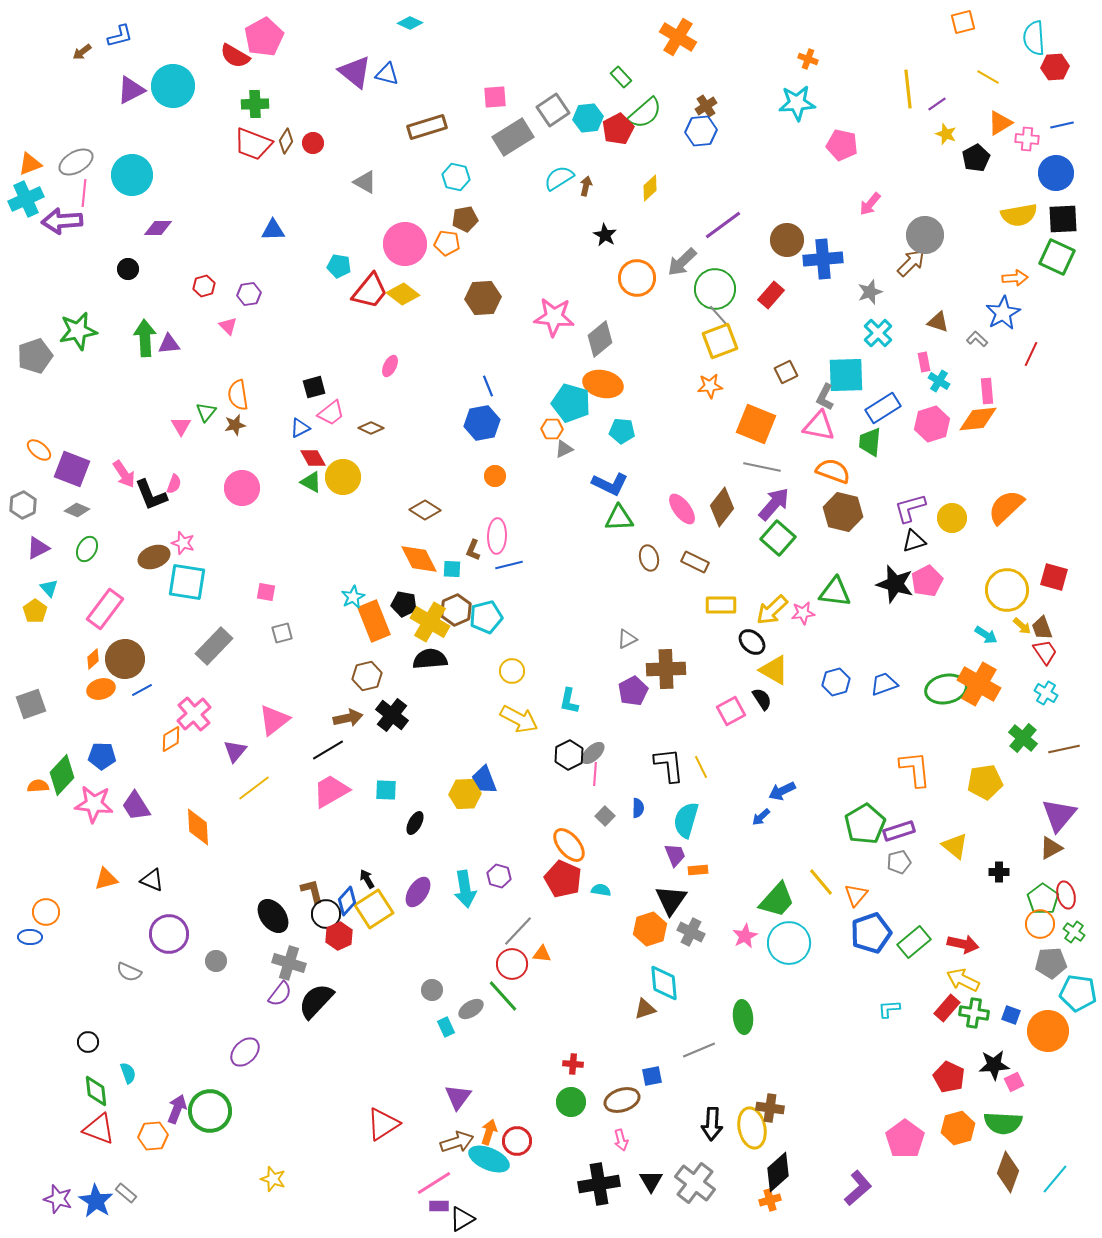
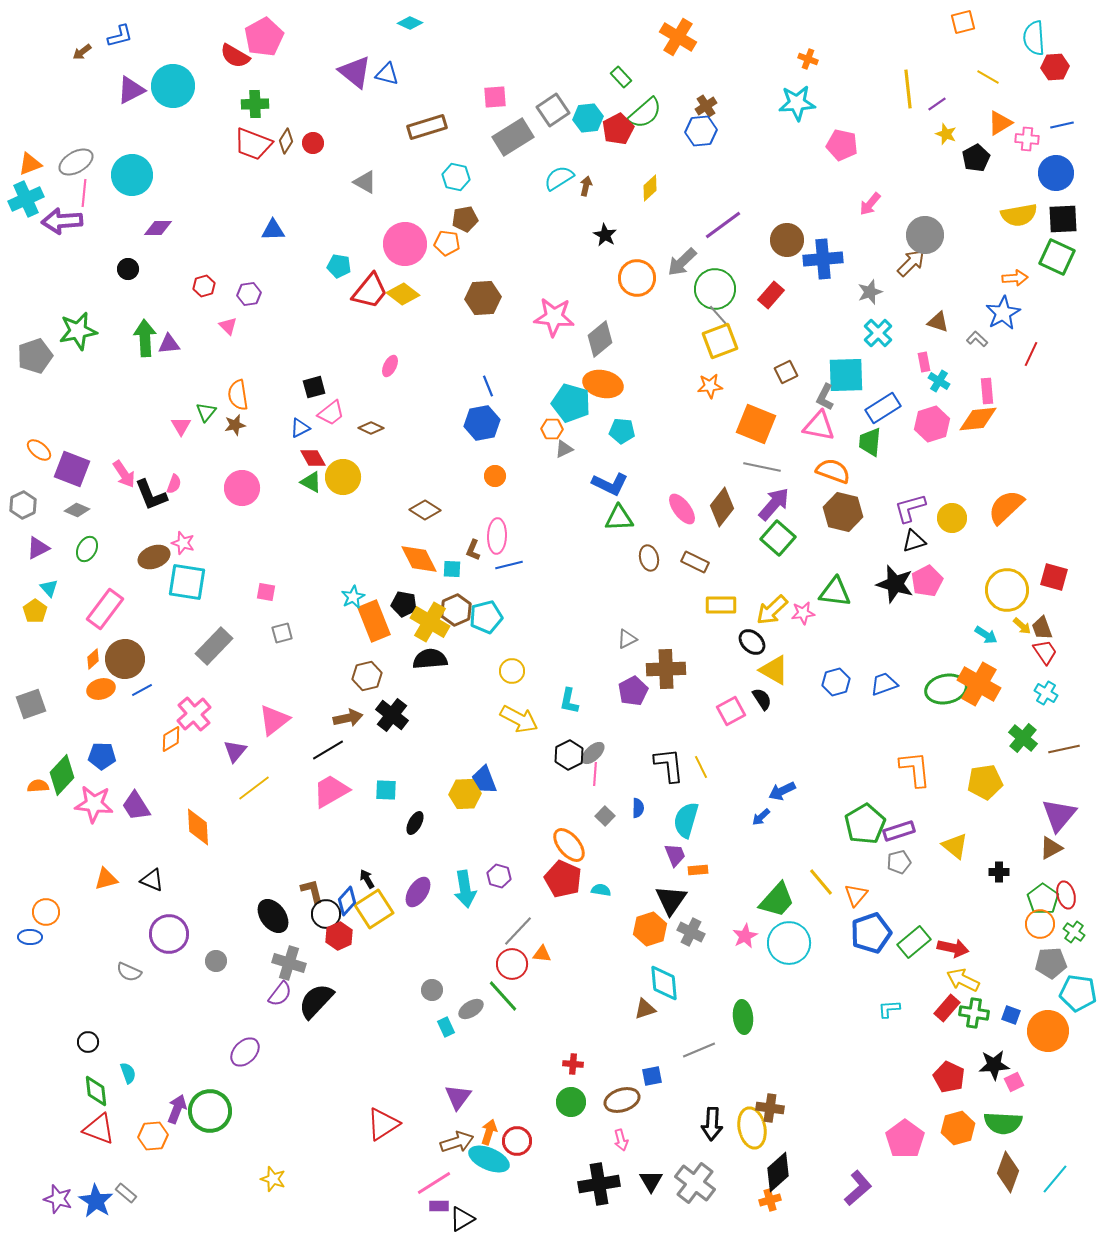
red arrow at (963, 944): moved 10 px left, 4 px down
